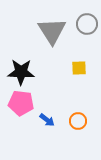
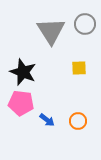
gray circle: moved 2 px left
gray triangle: moved 1 px left
black star: moved 2 px right; rotated 20 degrees clockwise
